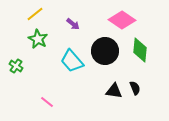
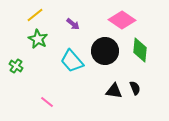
yellow line: moved 1 px down
